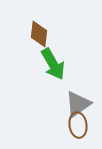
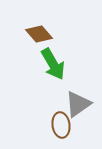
brown diamond: rotated 48 degrees counterclockwise
brown ellipse: moved 17 px left
